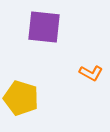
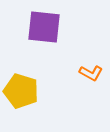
yellow pentagon: moved 7 px up
